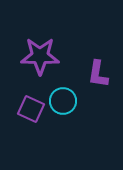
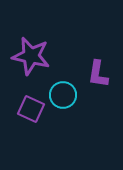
purple star: moved 9 px left; rotated 12 degrees clockwise
cyan circle: moved 6 px up
